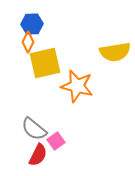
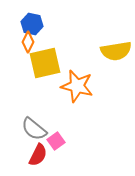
blue hexagon: rotated 15 degrees clockwise
yellow semicircle: moved 1 px right, 1 px up
